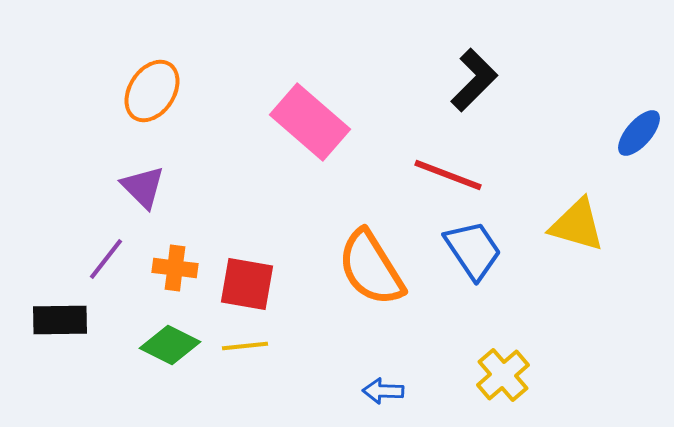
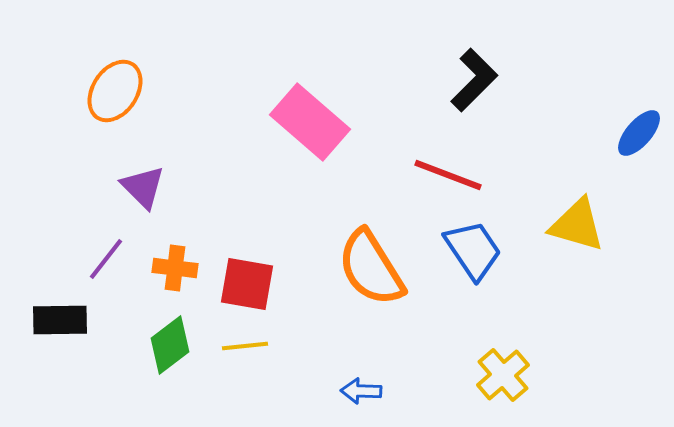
orange ellipse: moved 37 px left
green diamond: rotated 64 degrees counterclockwise
blue arrow: moved 22 px left
